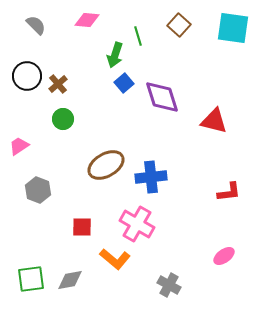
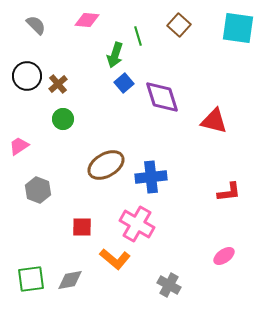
cyan square: moved 5 px right
